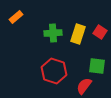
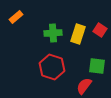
red square: moved 2 px up
red hexagon: moved 2 px left, 4 px up
